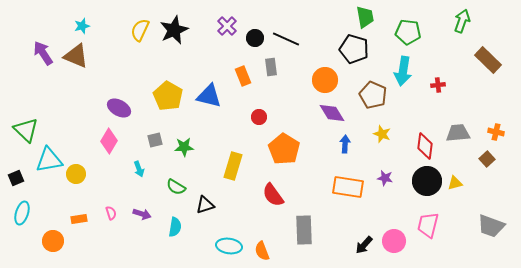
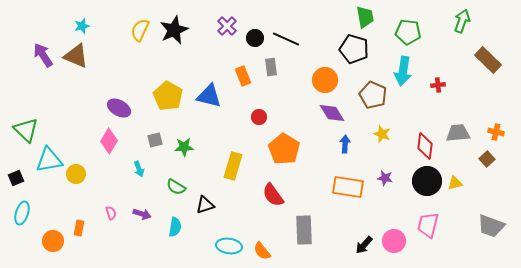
purple arrow at (43, 53): moved 2 px down
orange rectangle at (79, 219): moved 9 px down; rotated 70 degrees counterclockwise
orange semicircle at (262, 251): rotated 18 degrees counterclockwise
